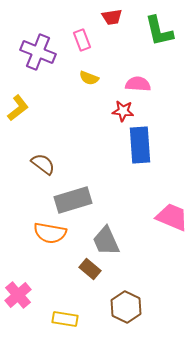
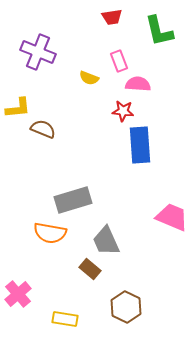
pink rectangle: moved 37 px right, 21 px down
yellow L-shape: rotated 32 degrees clockwise
brown semicircle: moved 35 px up; rotated 15 degrees counterclockwise
pink cross: moved 1 px up
